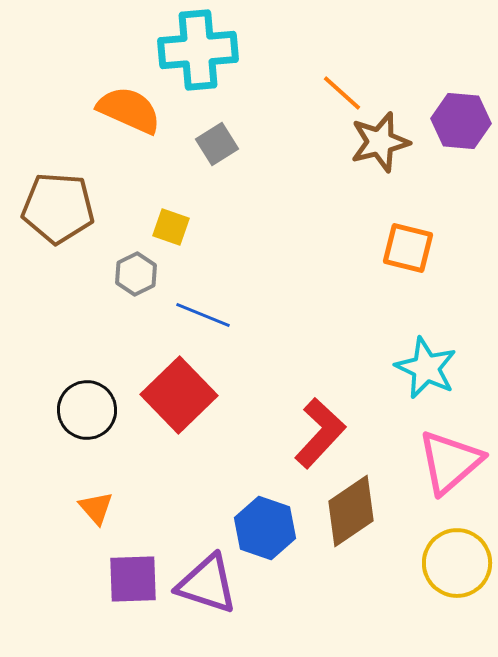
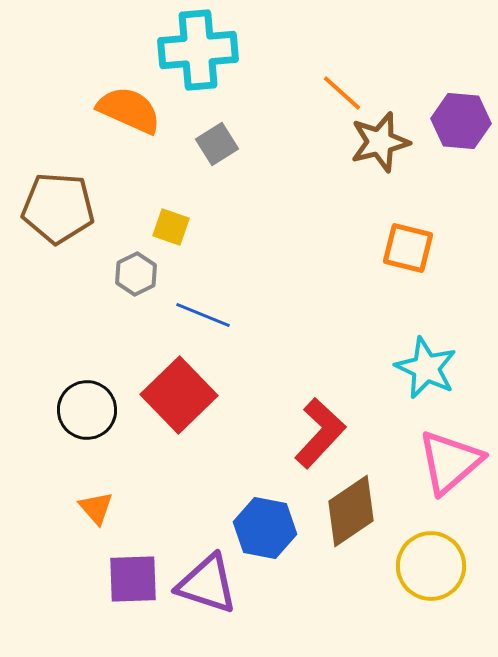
blue hexagon: rotated 8 degrees counterclockwise
yellow circle: moved 26 px left, 3 px down
